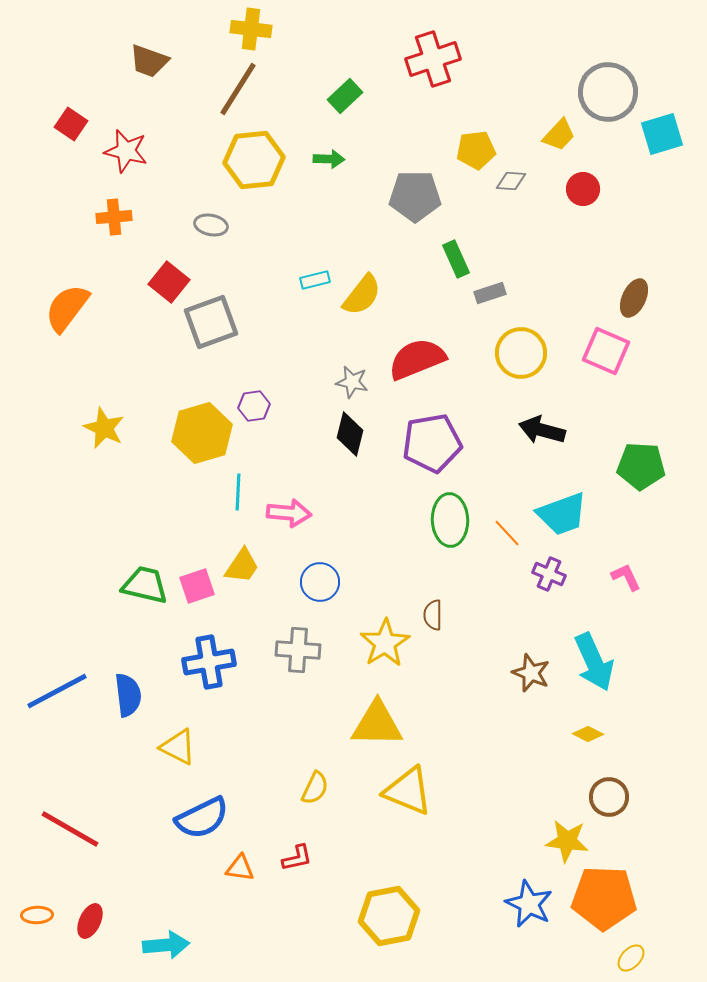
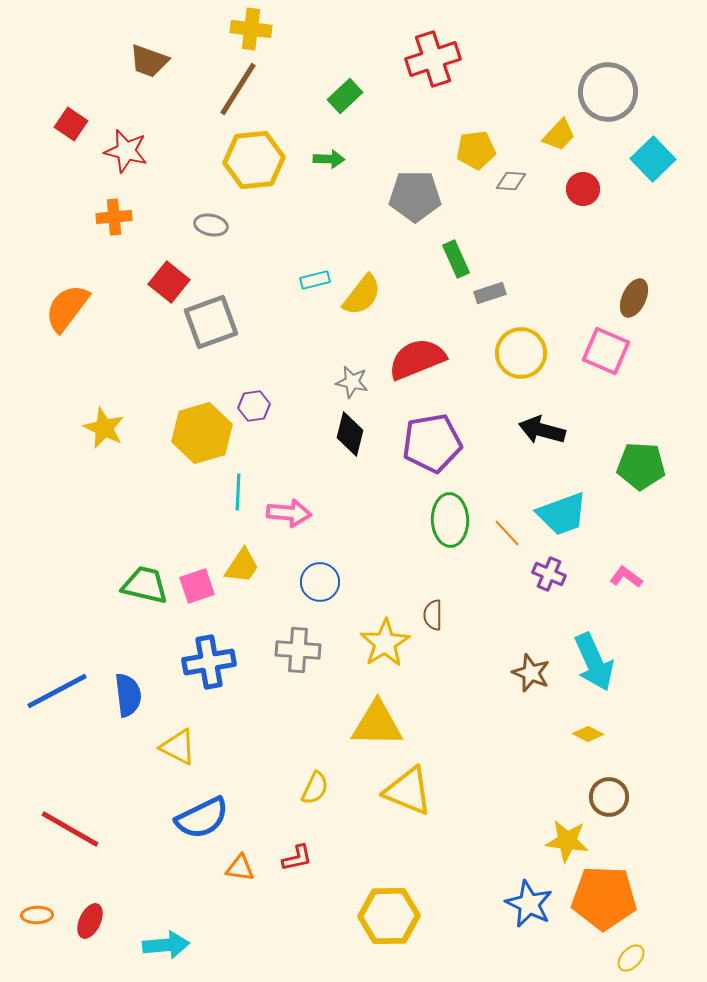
cyan square at (662, 134): moved 9 px left, 25 px down; rotated 27 degrees counterclockwise
pink L-shape at (626, 577): rotated 28 degrees counterclockwise
yellow hexagon at (389, 916): rotated 10 degrees clockwise
